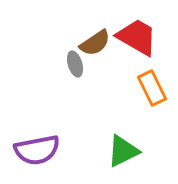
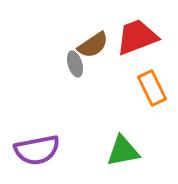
red trapezoid: rotated 51 degrees counterclockwise
brown semicircle: moved 2 px left, 2 px down
green triangle: rotated 15 degrees clockwise
